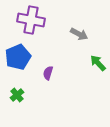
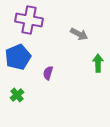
purple cross: moved 2 px left
green arrow: rotated 42 degrees clockwise
